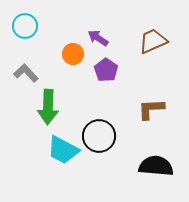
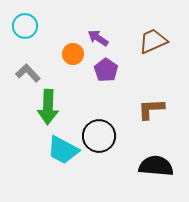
gray L-shape: moved 2 px right
